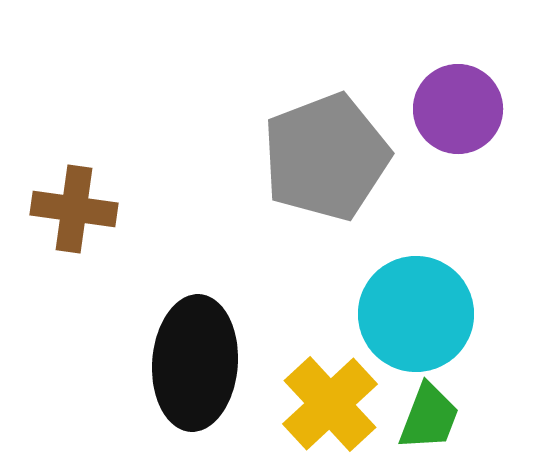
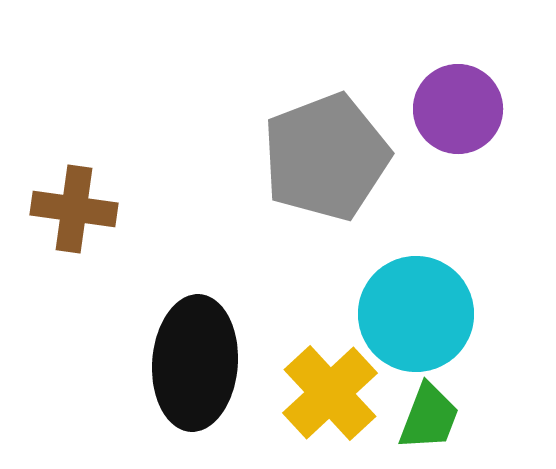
yellow cross: moved 11 px up
